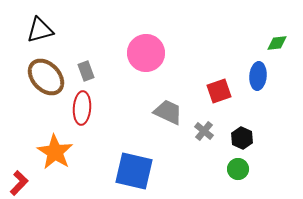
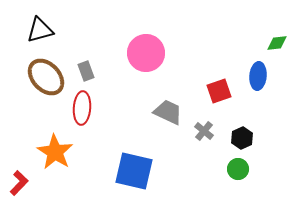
black hexagon: rotated 10 degrees clockwise
